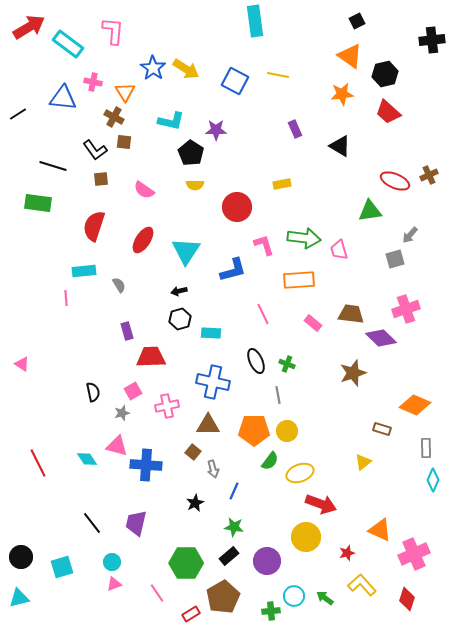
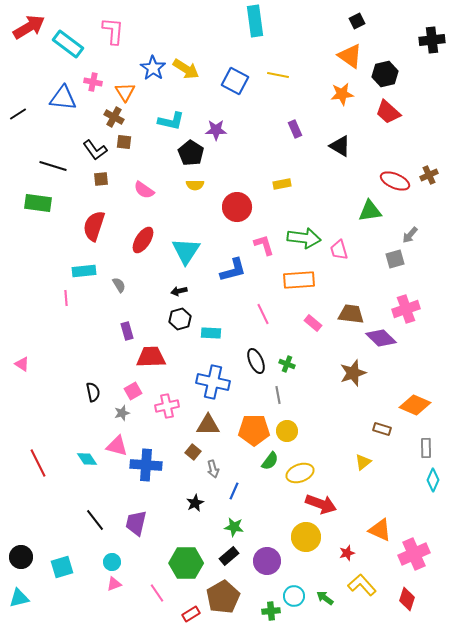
black line at (92, 523): moved 3 px right, 3 px up
